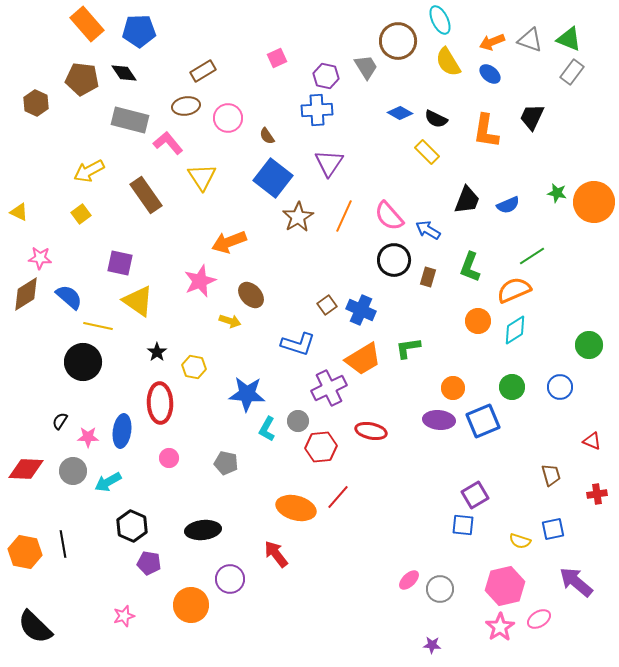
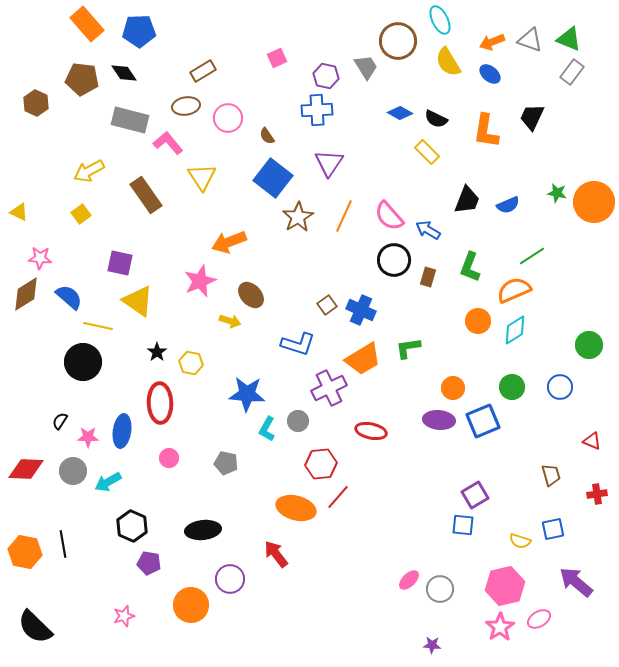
yellow hexagon at (194, 367): moved 3 px left, 4 px up
red hexagon at (321, 447): moved 17 px down
